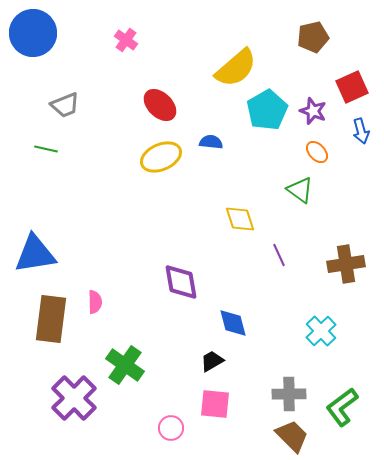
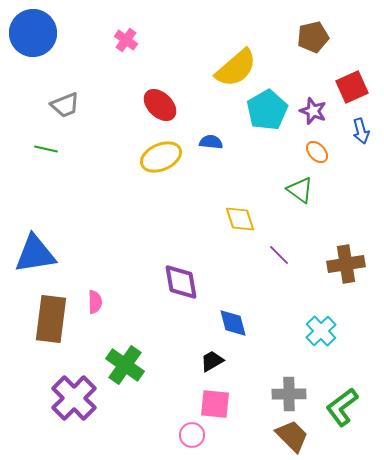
purple line: rotated 20 degrees counterclockwise
pink circle: moved 21 px right, 7 px down
